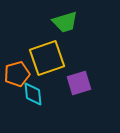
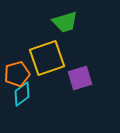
purple square: moved 1 px right, 5 px up
cyan diamond: moved 11 px left; rotated 60 degrees clockwise
